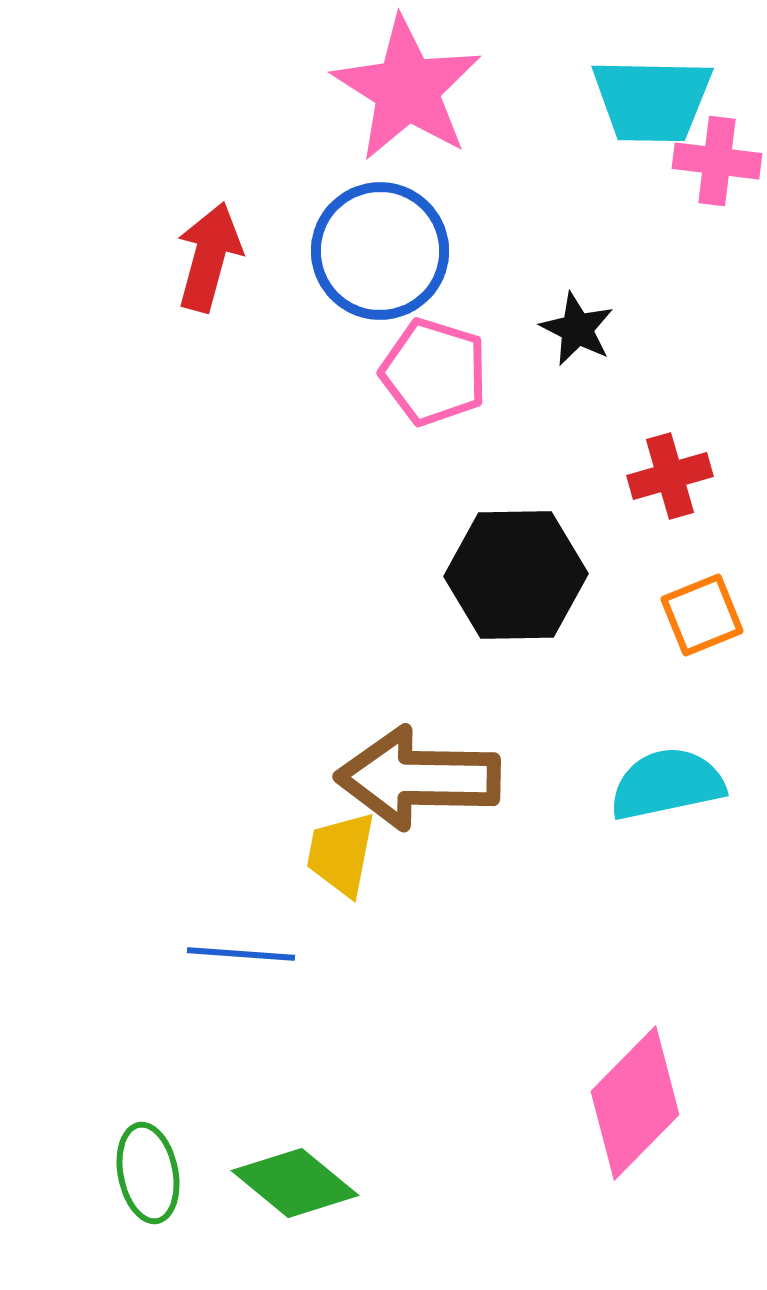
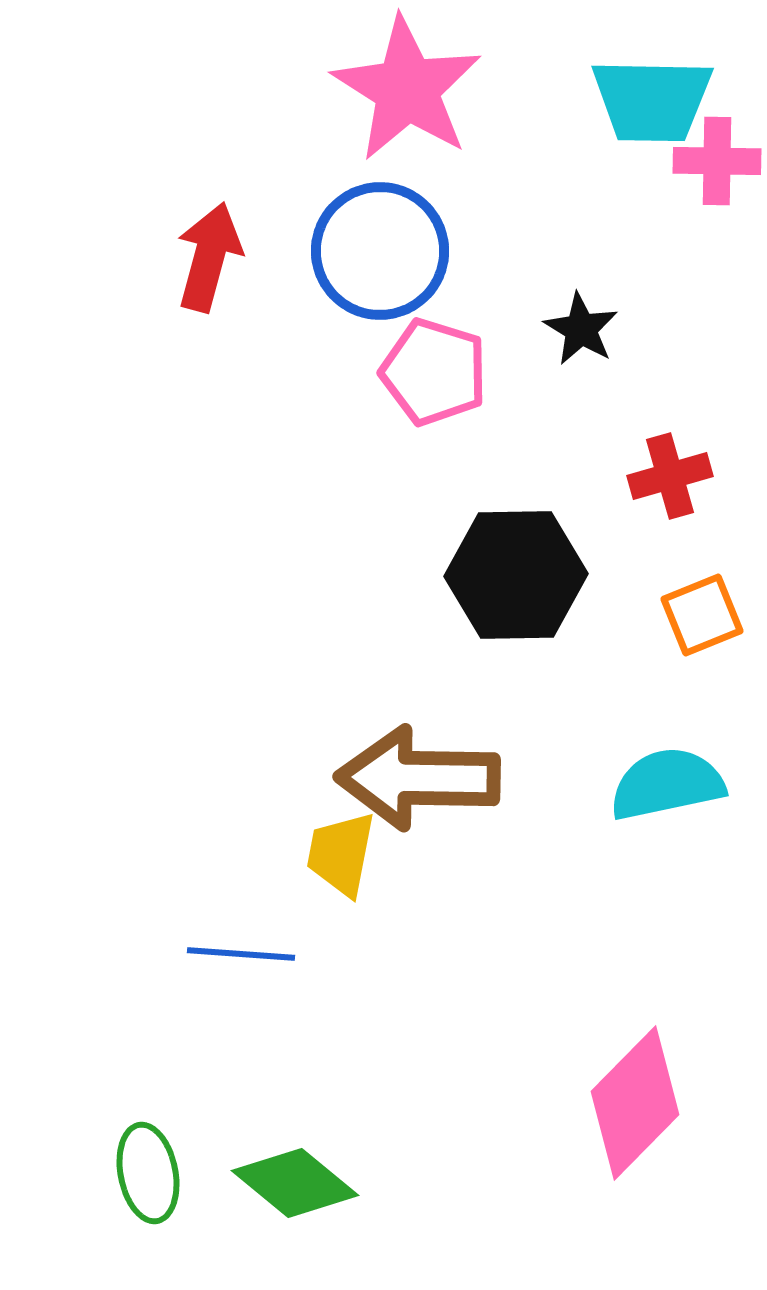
pink cross: rotated 6 degrees counterclockwise
black star: moved 4 px right; rotated 4 degrees clockwise
